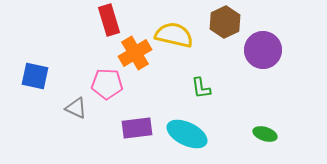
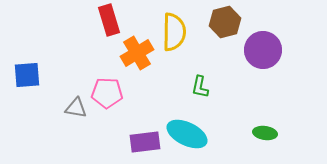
brown hexagon: rotated 12 degrees clockwise
yellow semicircle: moved 3 px up; rotated 78 degrees clockwise
orange cross: moved 2 px right
blue square: moved 8 px left, 1 px up; rotated 16 degrees counterclockwise
pink pentagon: moved 9 px down
green L-shape: moved 1 px left, 1 px up; rotated 20 degrees clockwise
gray triangle: rotated 15 degrees counterclockwise
purple rectangle: moved 8 px right, 14 px down
green ellipse: moved 1 px up; rotated 10 degrees counterclockwise
